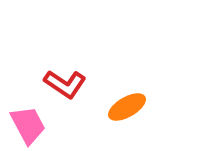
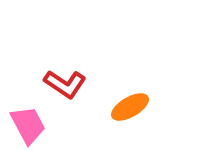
orange ellipse: moved 3 px right
